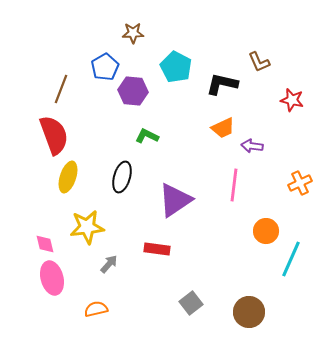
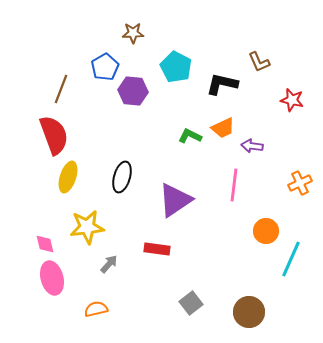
green L-shape: moved 43 px right
